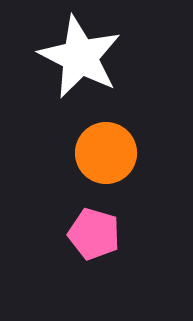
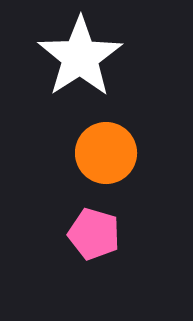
white star: rotated 12 degrees clockwise
